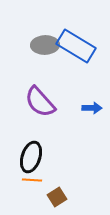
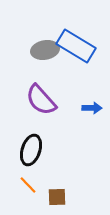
gray ellipse: moved 5 px down; rotated 8 degrees counterclockwise
purple semicircle: moved 1 px right, 2 px up
black ellipse: moved 7 px up
orange line: moved 4 px left, 5 px down; rotated 42 degrees clockwise
brown square: rotated 30 degrees clockwise
